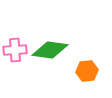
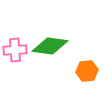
green diamond: moved 4 px up
